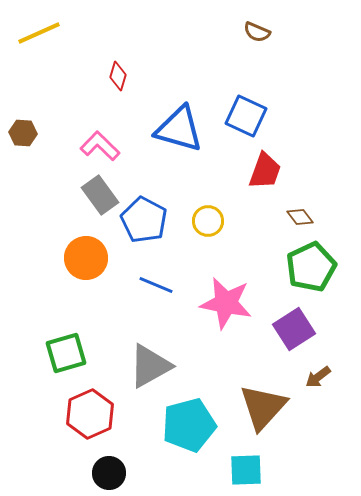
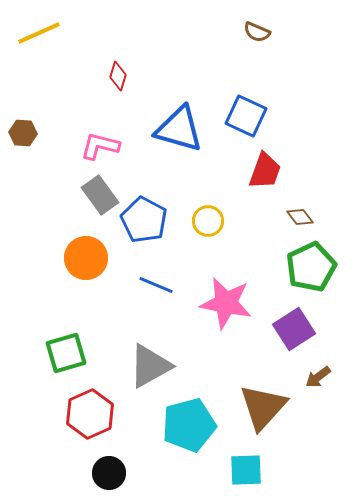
pink L-shape: rotated 30 degrees counterclockwise
